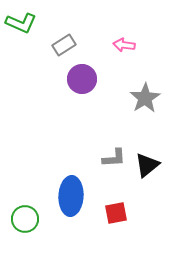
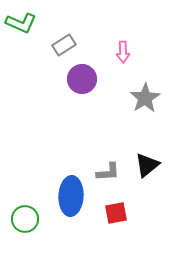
pink arrow: moved 1 px left, 7 px down; rotated 100 degrees counterclockwise
gray L-shape: moved 6 px left, 14 px down
